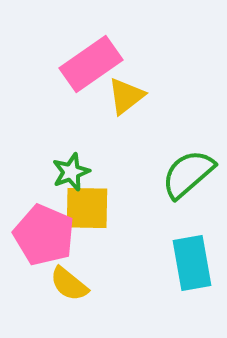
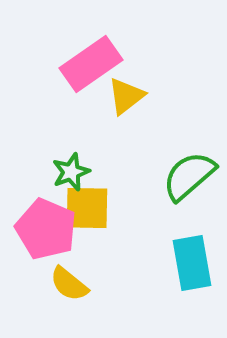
green semicircle: moved 1 px right, 2 px down
pink pentagon: moved 2 px right, 6 px up
